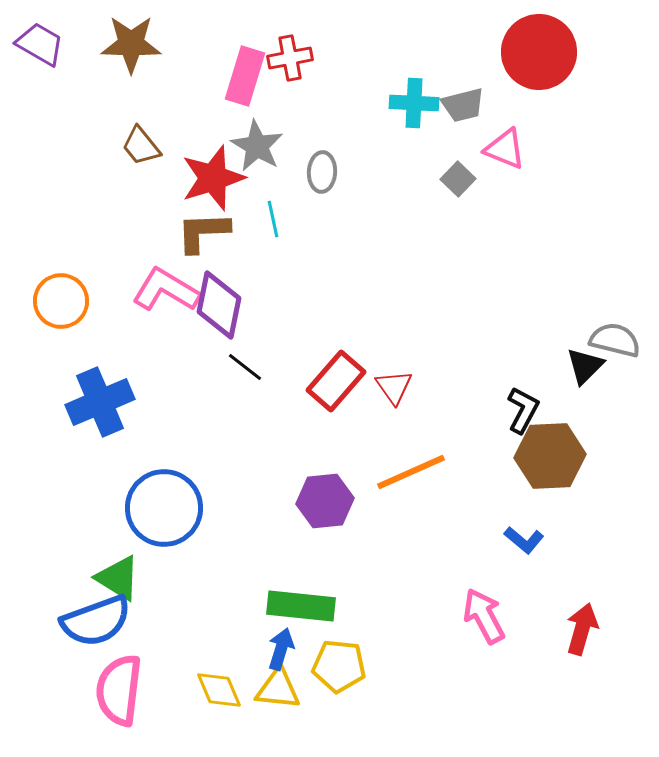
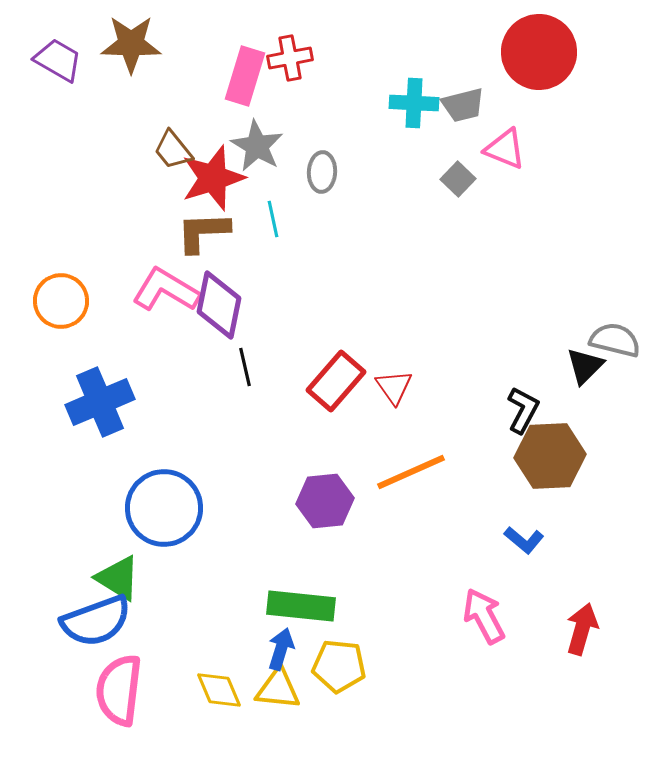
purple trapezoid: moved 18 px right, 16 px down
brown trapezoid: moved 32 px right, 4 px down
black line: rotated 39 degrees clockwise
